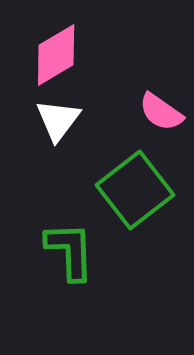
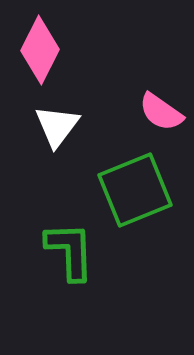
pink diamond: moved 16 px left, 5 px up; rotated 32 degrees counterclockwise
white triangle: moved 1 px left, 6 px down
green square: rotated 16 degrees clockwise
